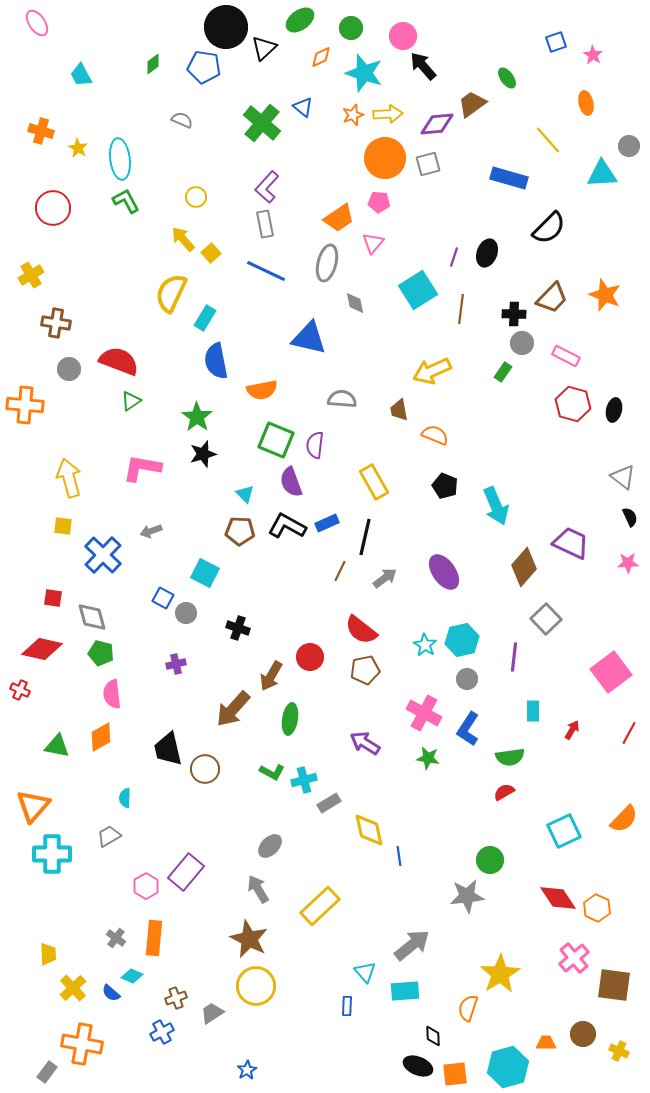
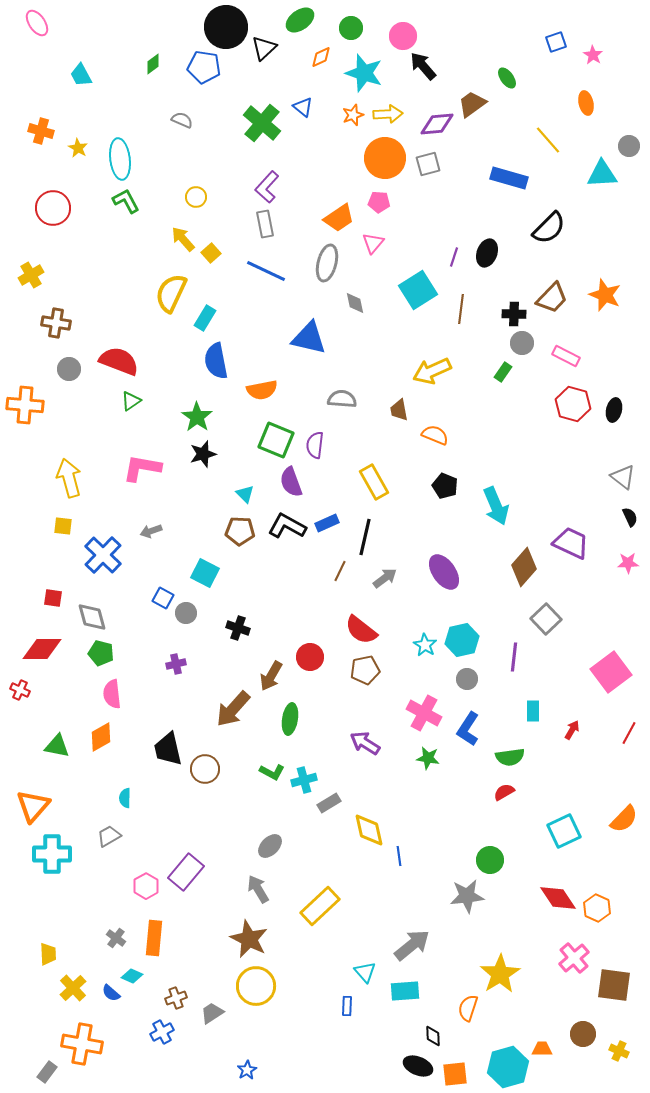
red diamond at (42, 649): rotated 12 degrees counterclockwise
orange trapezoid at (546, 1043): moved 4 px left, 6 px down
